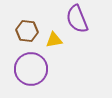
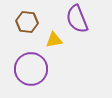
brown hexagon: moved 9 px up
